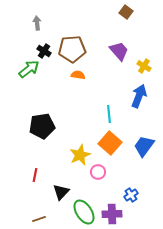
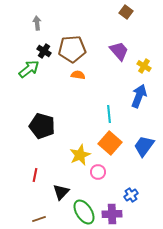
black pentagon: rotated 25 degrees clockwise
